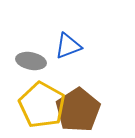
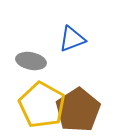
blue triangle: moved 4 px right, 7 px up
